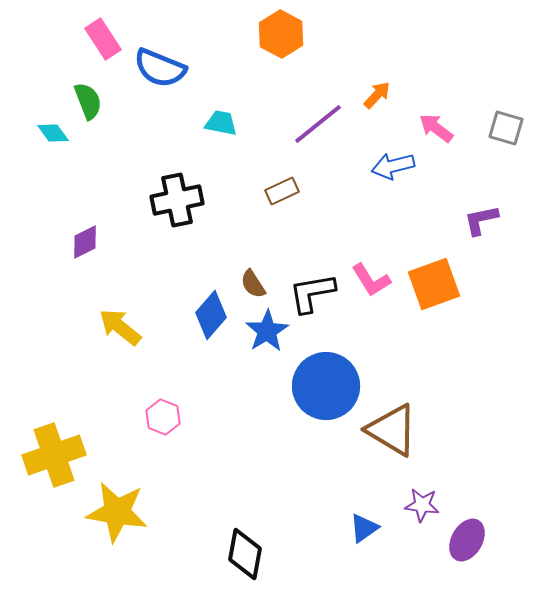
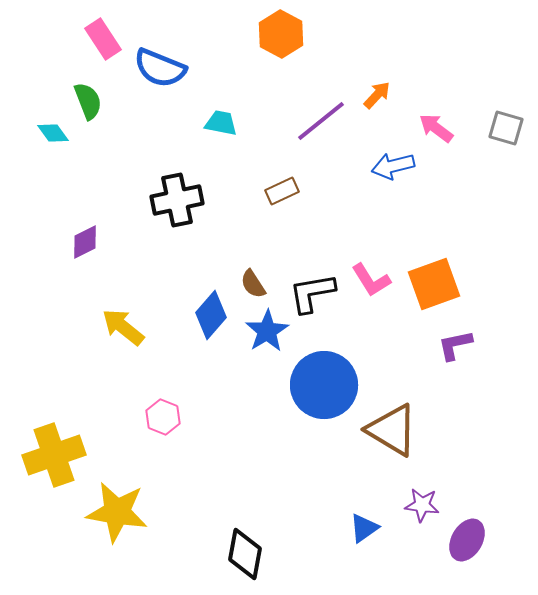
purple line: moved 3 px right, 3 px up
purple L-shape: moved 26 px left, 125 px down
yellow arrow: moved 3 px right
blue circle: moved 2 px left, 1 px up
